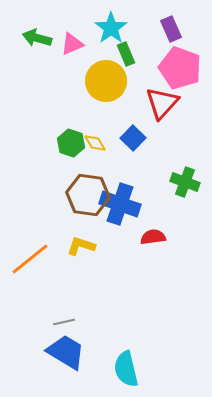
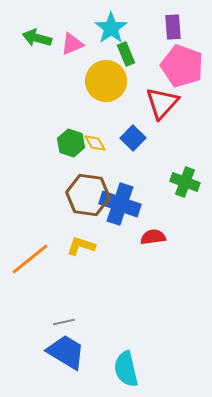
purple rectangle: moved 2 px right, 2 px up; rotated 20 degrees clockwise
pink pentagon: moved 2 px right, 2 px up
